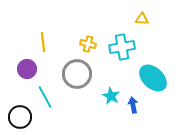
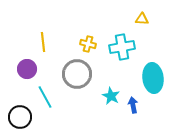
cyan ellipse: rotated 40 degrees clockwise
